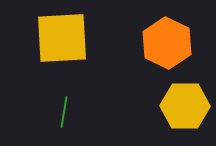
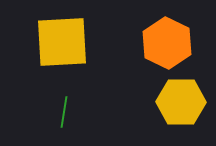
yellow square: moved 4 px down
yellow hexagon: moved 4 px left, 4 px up
